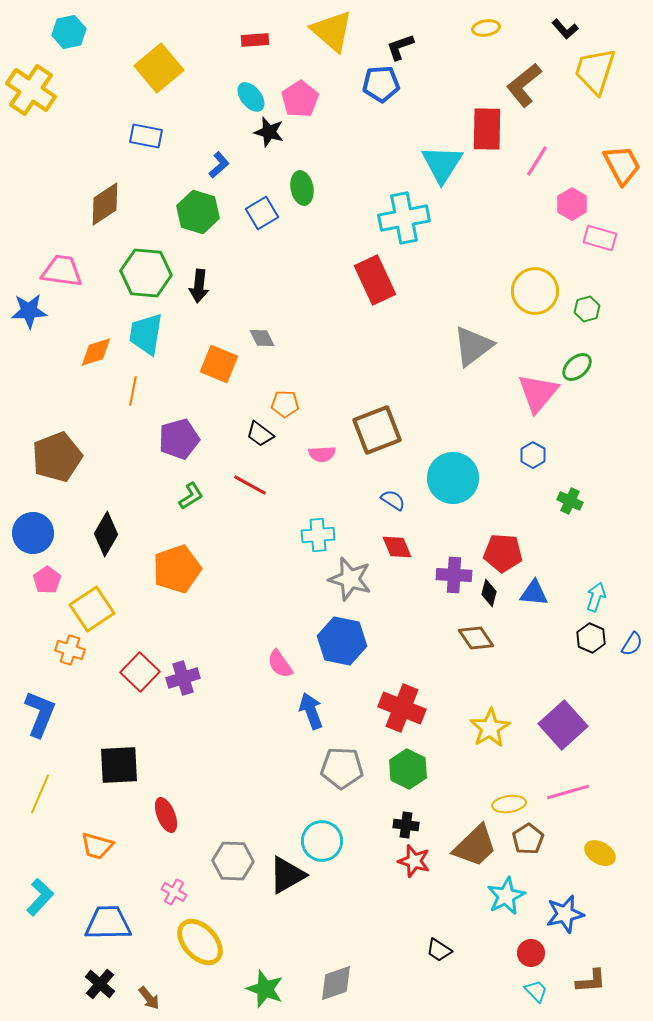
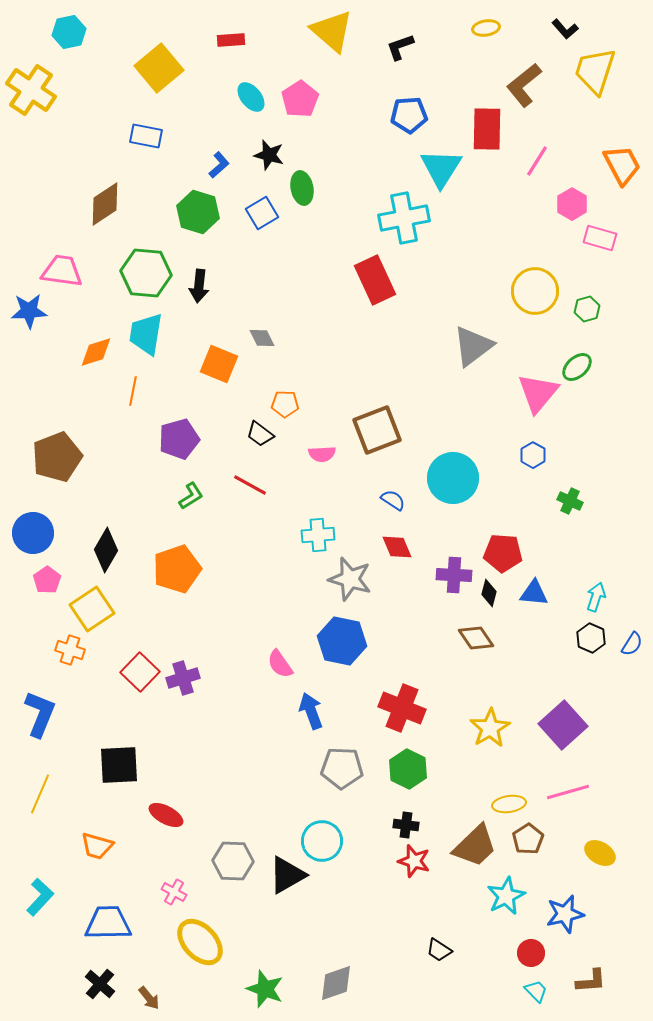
red rectangle at (255, 40): moved 24 px left
blue pentagon at (381, 84): moved 28 px right, 31 px down
black star at (269, 132): moved 23 px down
cyan triangle at (442, 164): moved 1 px left, 4 px down
black diamond at (106, 534): moved 16 px down
red ellipse at (166, 815): rotated 40 degrees counterclockwise
